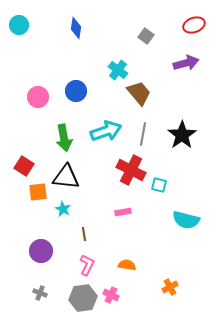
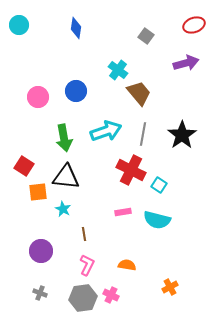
cyan square: rotated 21 degrees clockwise
cyan semicircle: moved 29 px left
